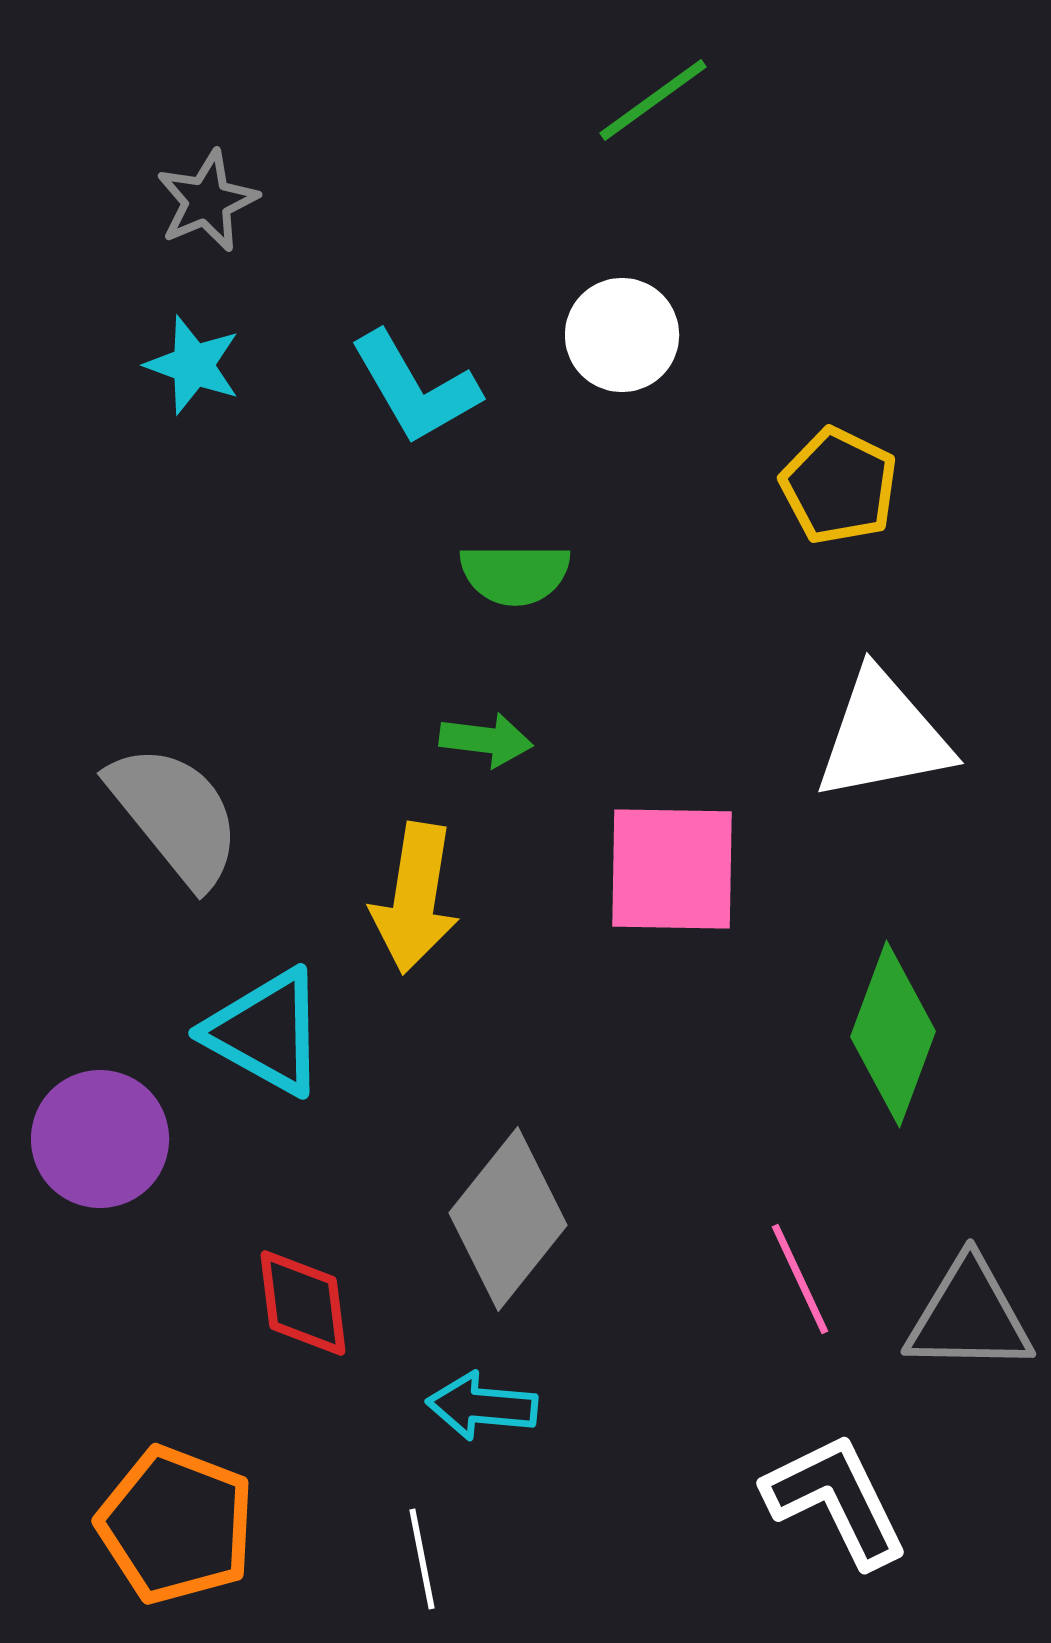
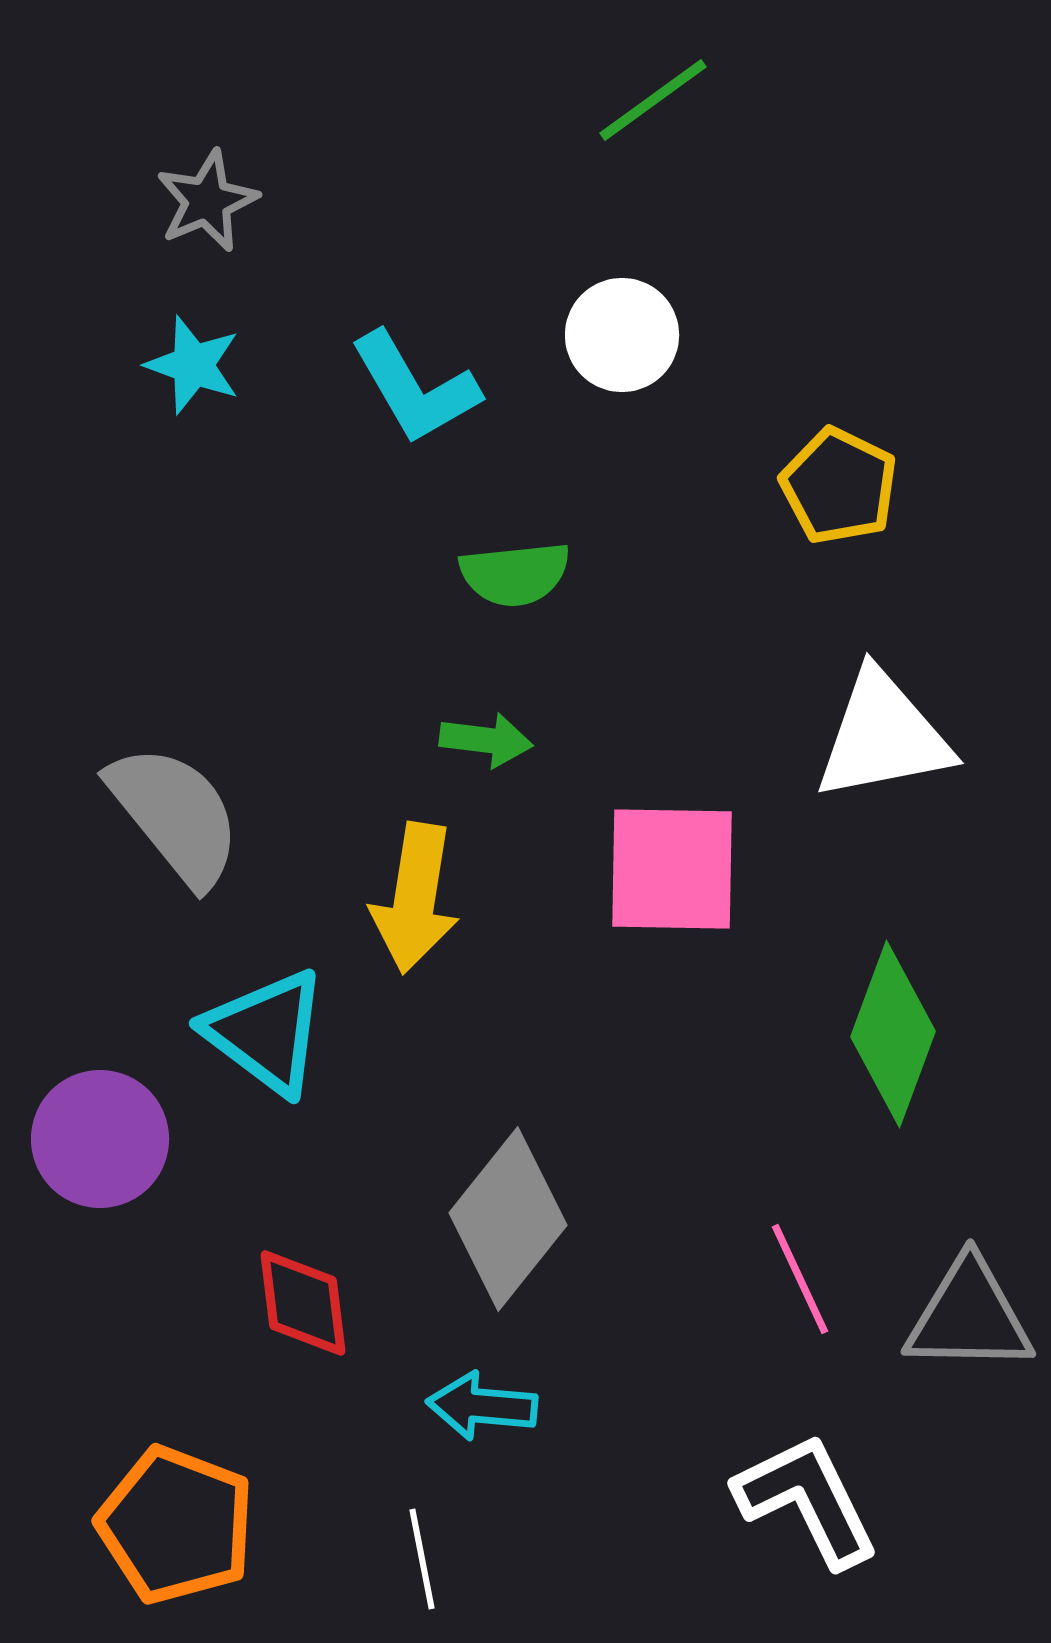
green semicircle: rotated 6 degrees counterclockwise
cyan triangle: rotated 8 degrees clockwise
white L-shape: moved 29 px left
